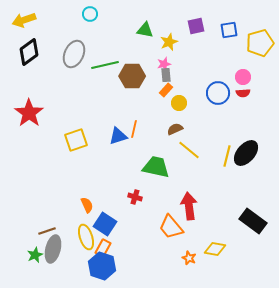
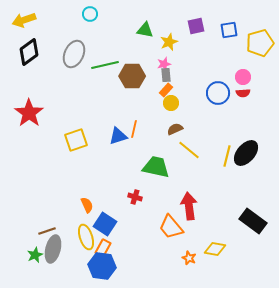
yellow circle at (179, 103): moved 8 px left
blue hexagon at (102, 266): rotated 12 degrees counterclockwise
